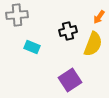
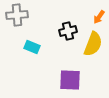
purple square: rotated 35 degrees clockwise
